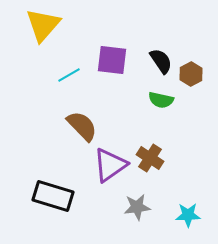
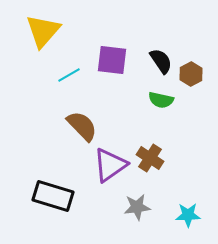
yellow triangle: moved 6 px down
